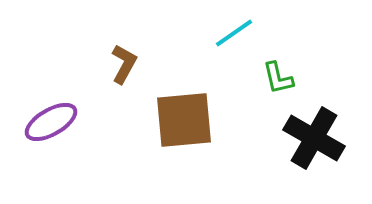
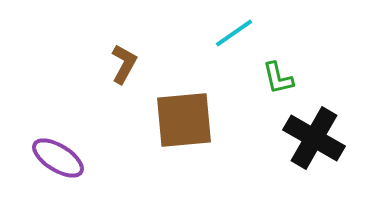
purple ellipse: moved 7 px right, 36 px down; rotated 62 degrees clockwise
